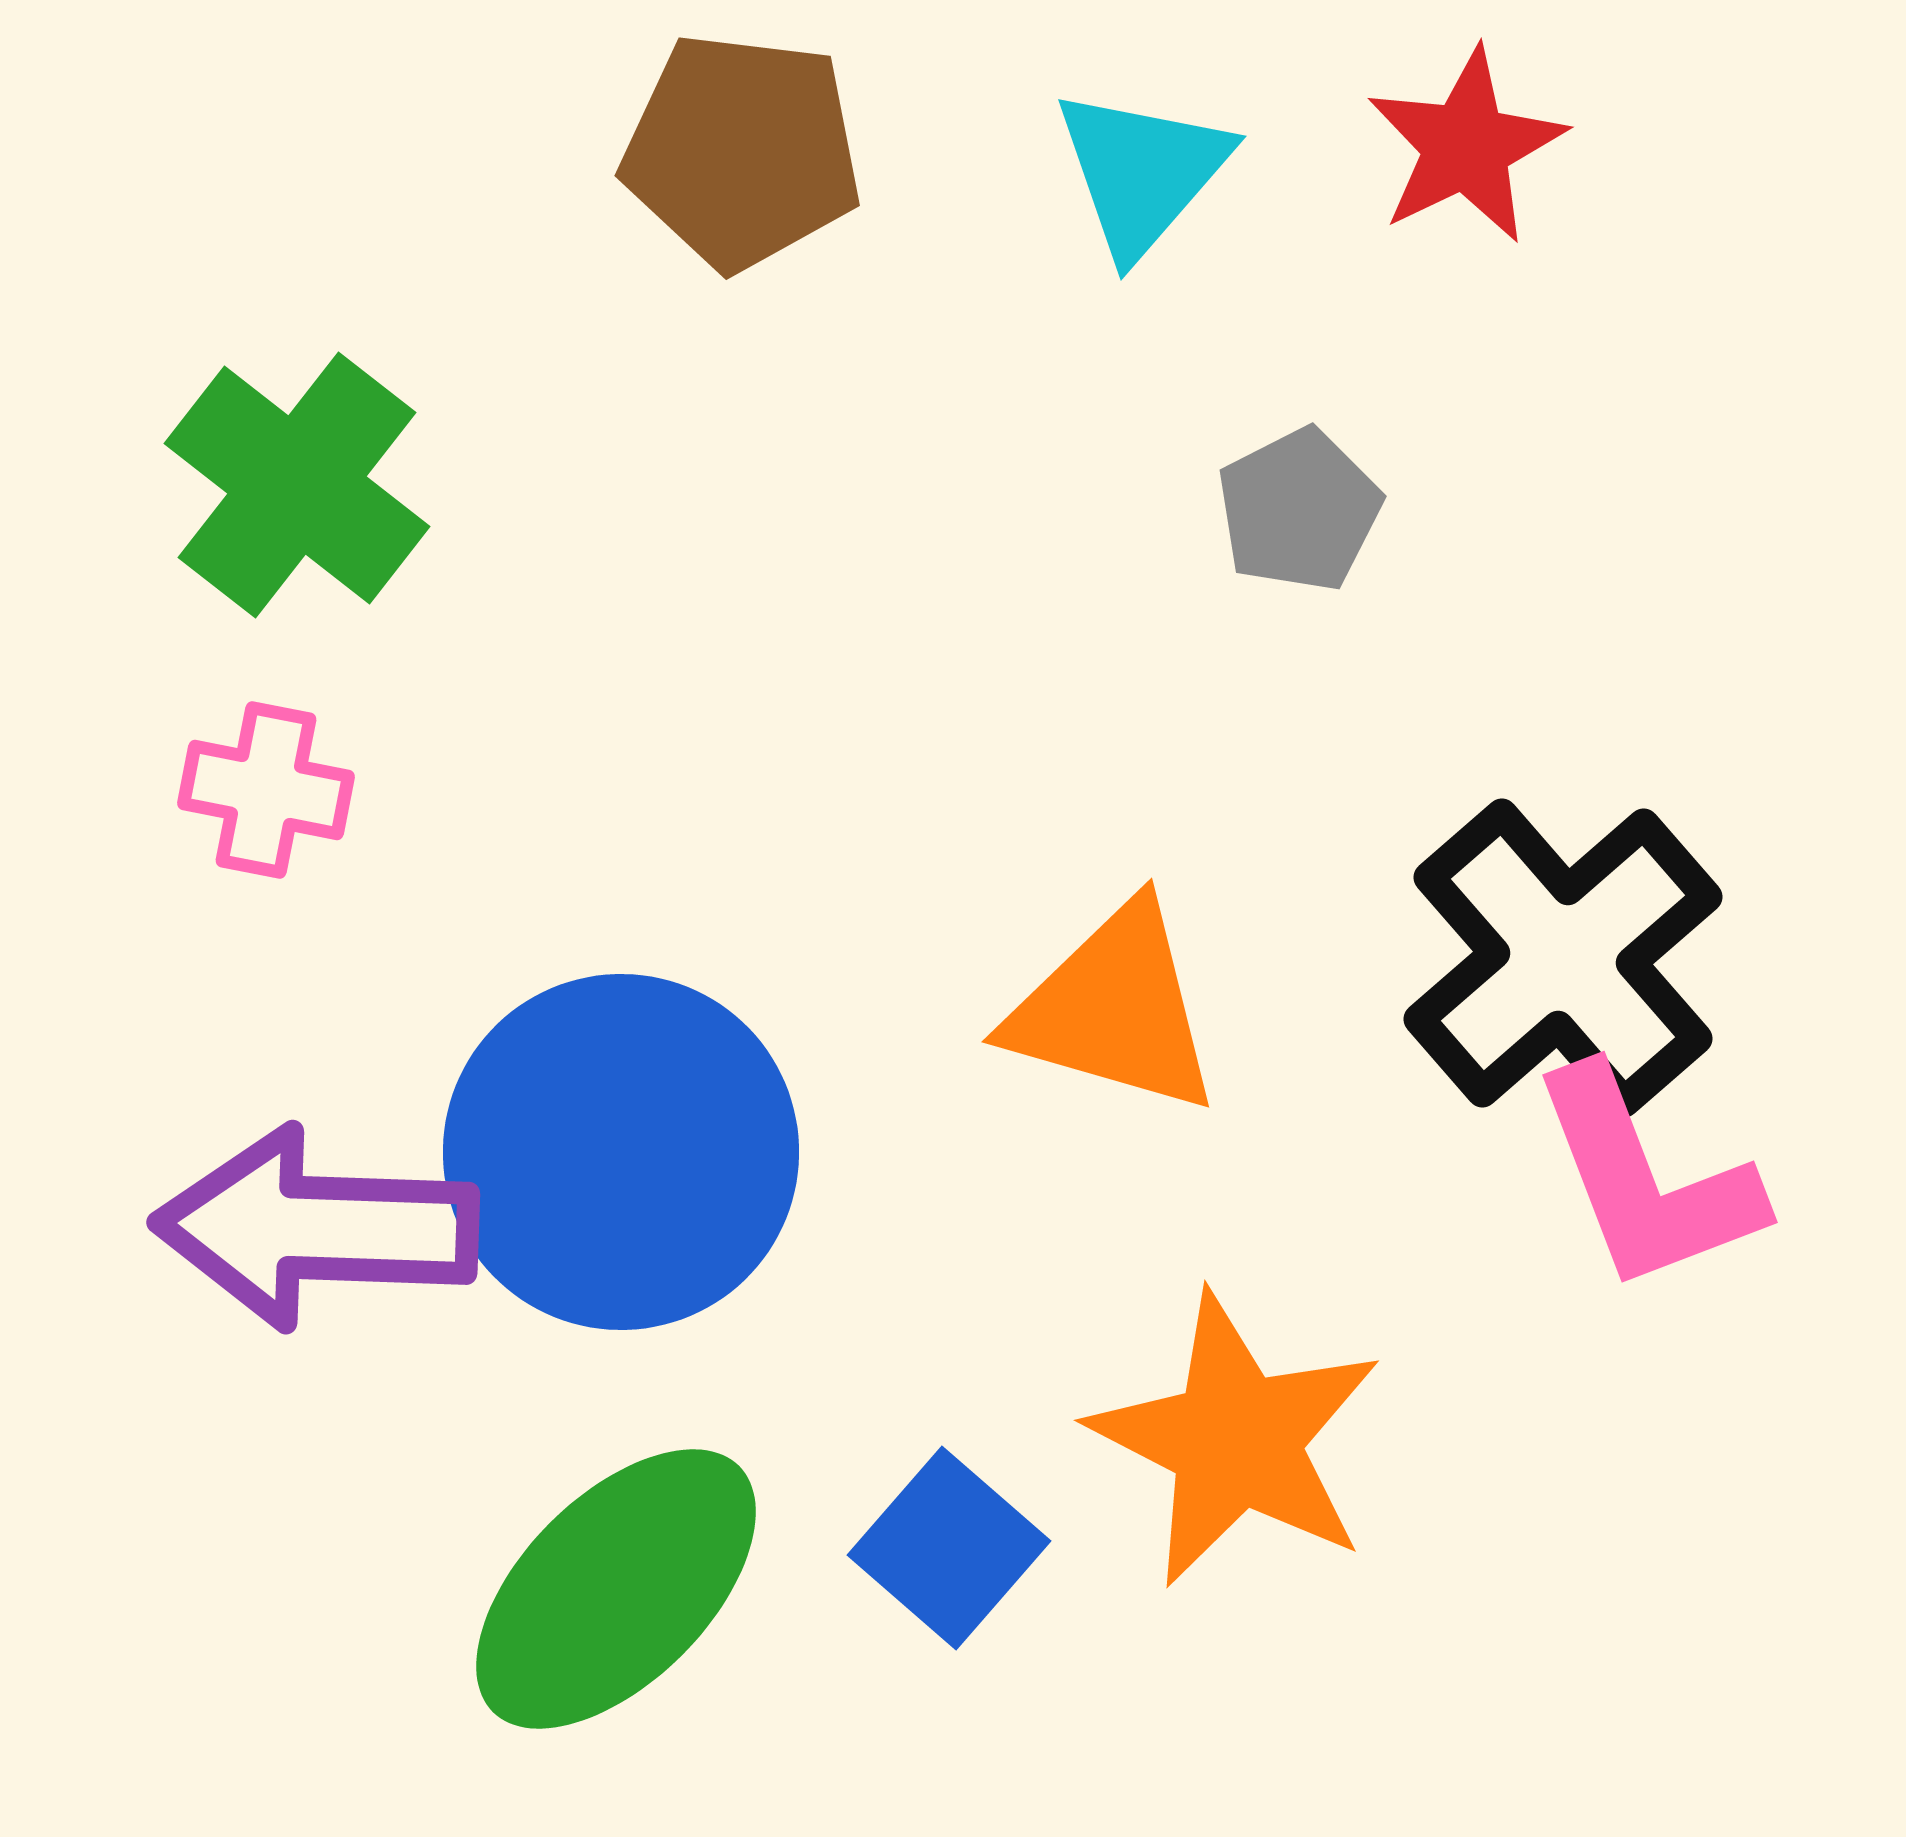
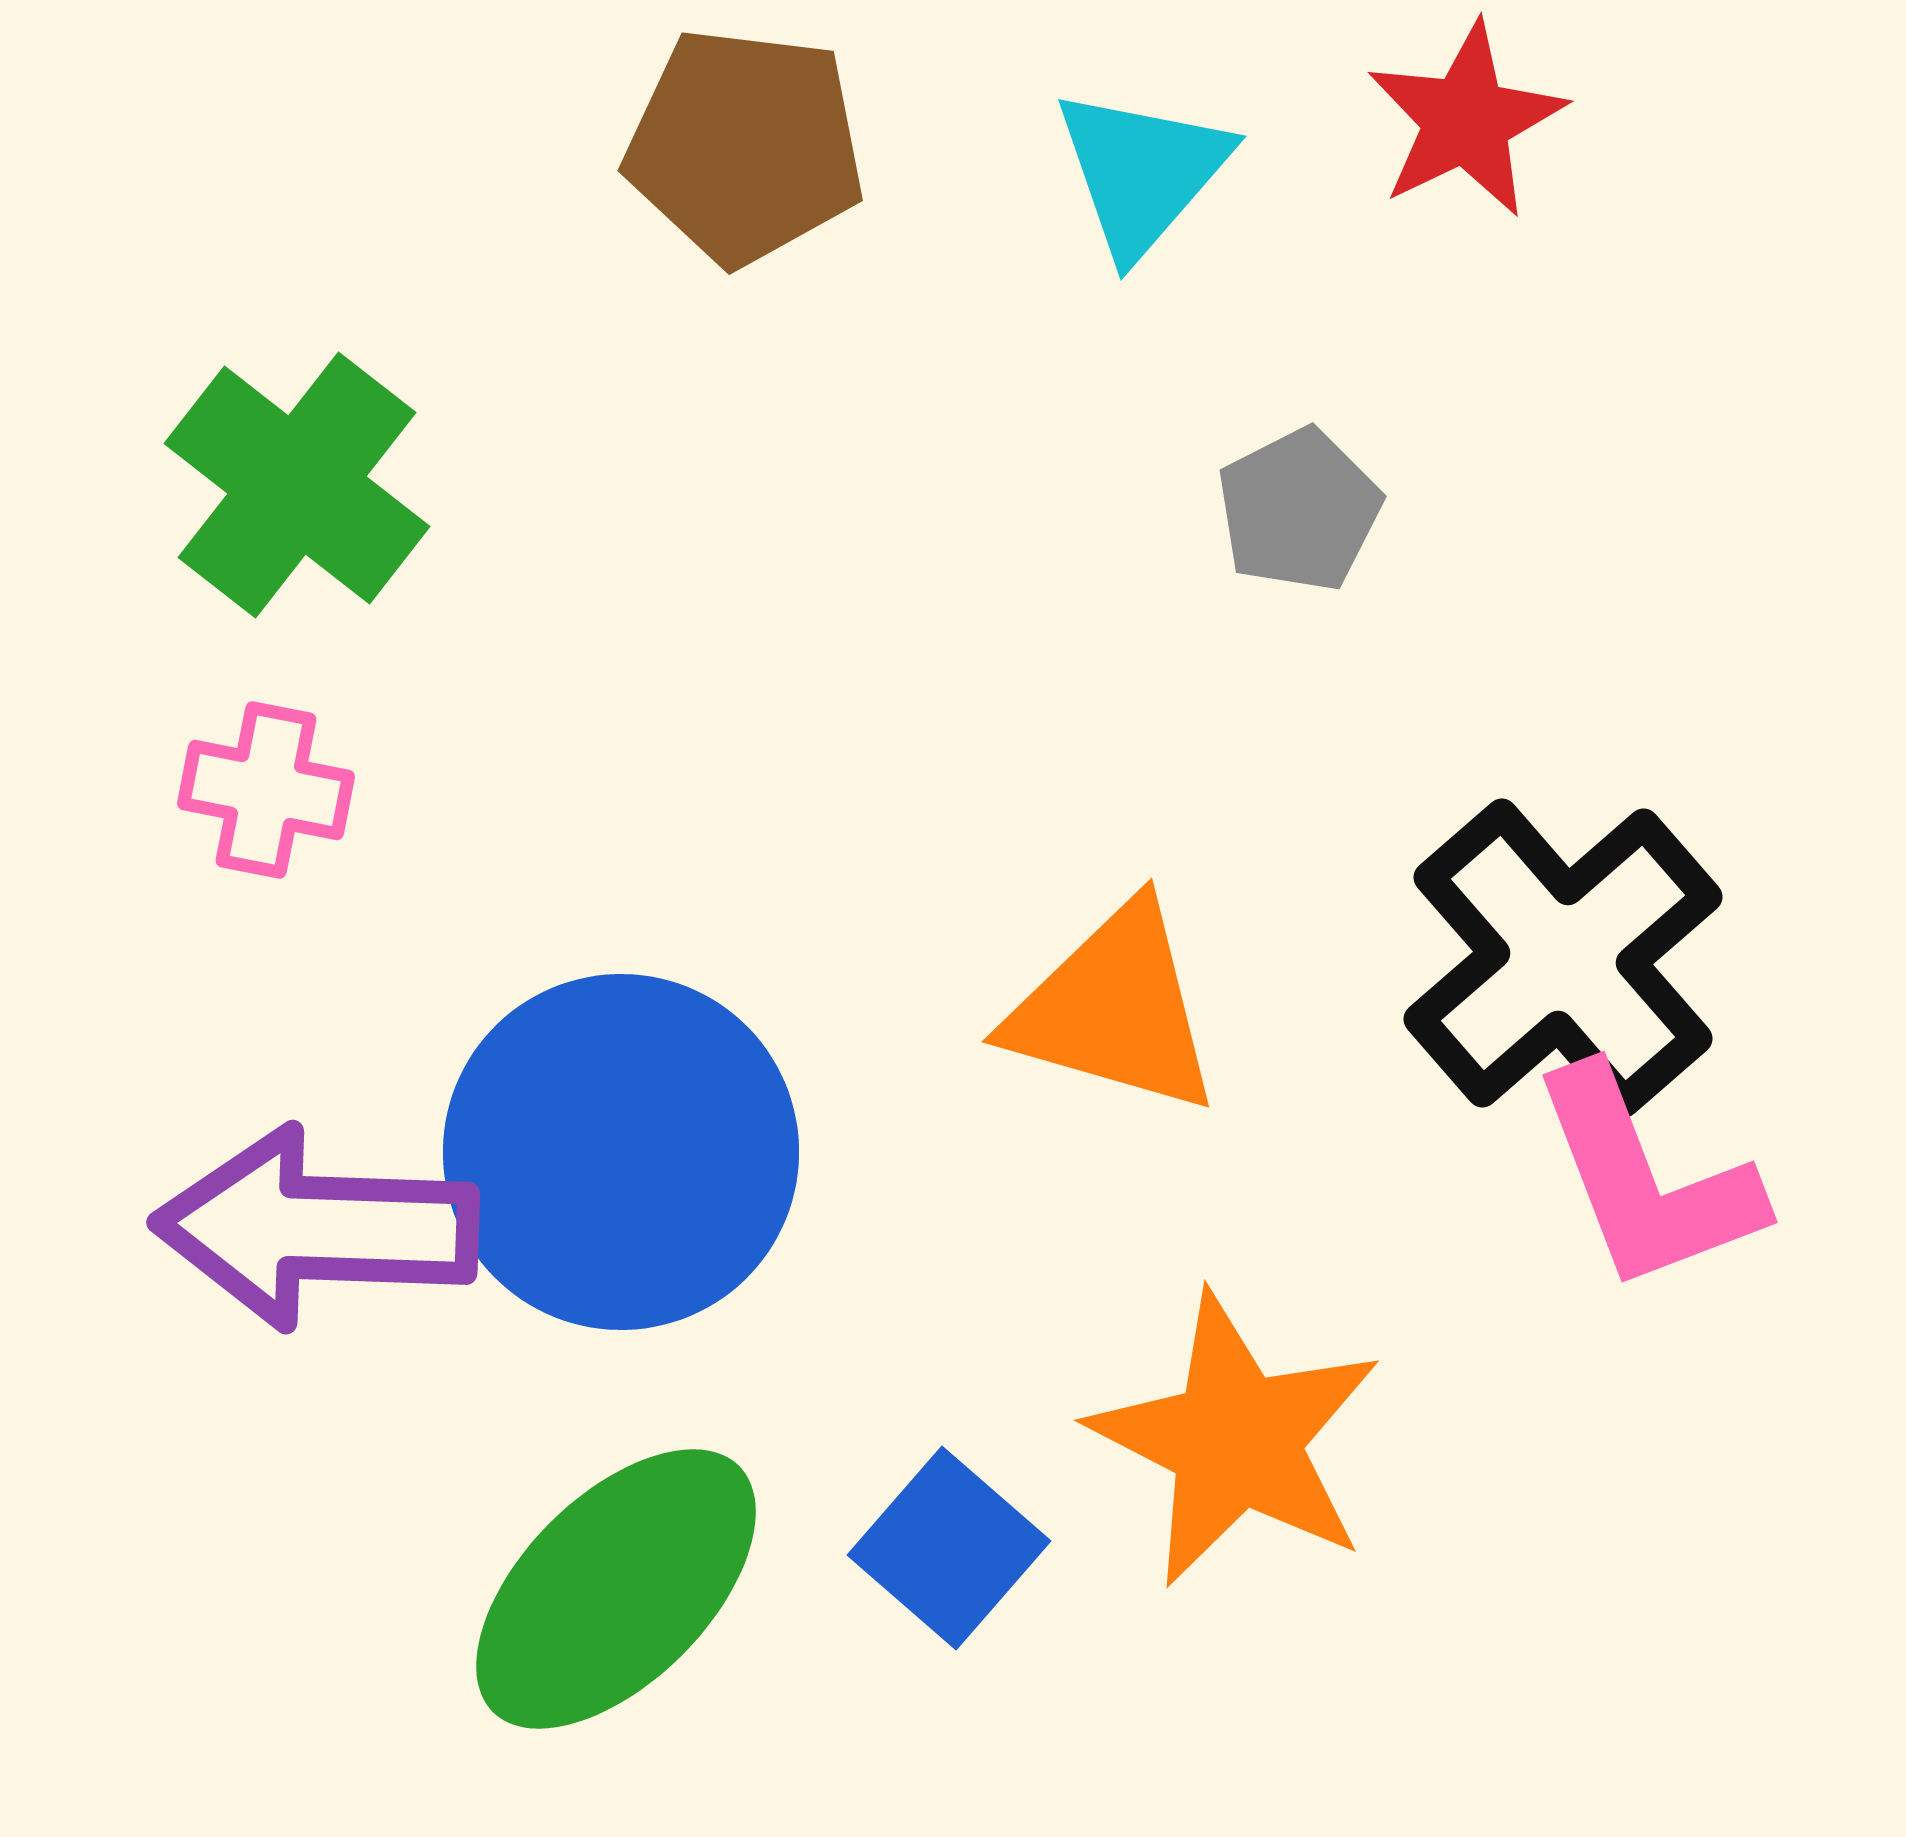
red star: moved 26 px up
brown pentagon: moved 3 px right, 5 px up
